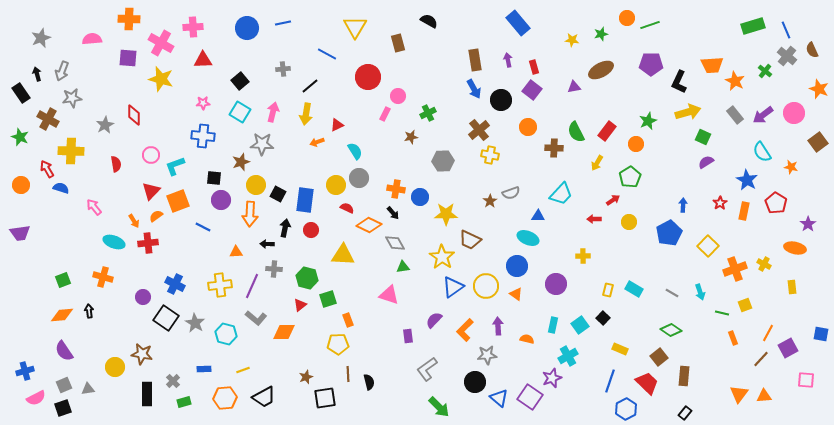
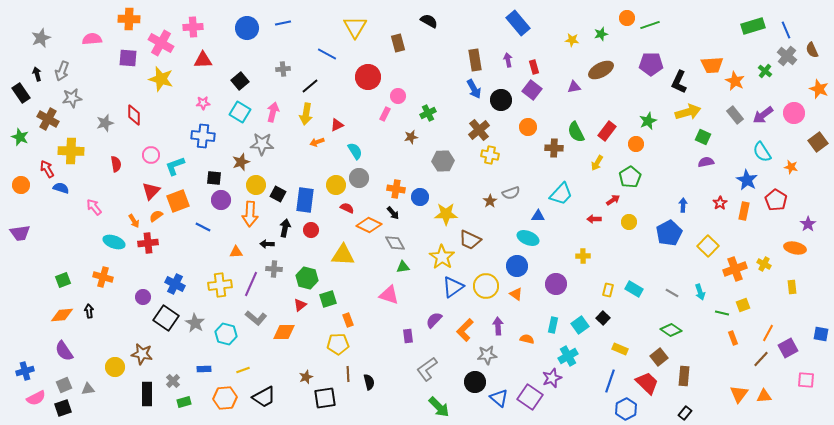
gray star at (105, 125): moved 2 px up; rotated 12 degrees clockwise
purple semicircle at (706, 162): rotated 21 degrees clockwise
red pentagon at (776, 203): moved 3 px up
purple line at (252, 286): moved 1 px left, 2 px up
yellow square at (745, 305): moved 2 px left
